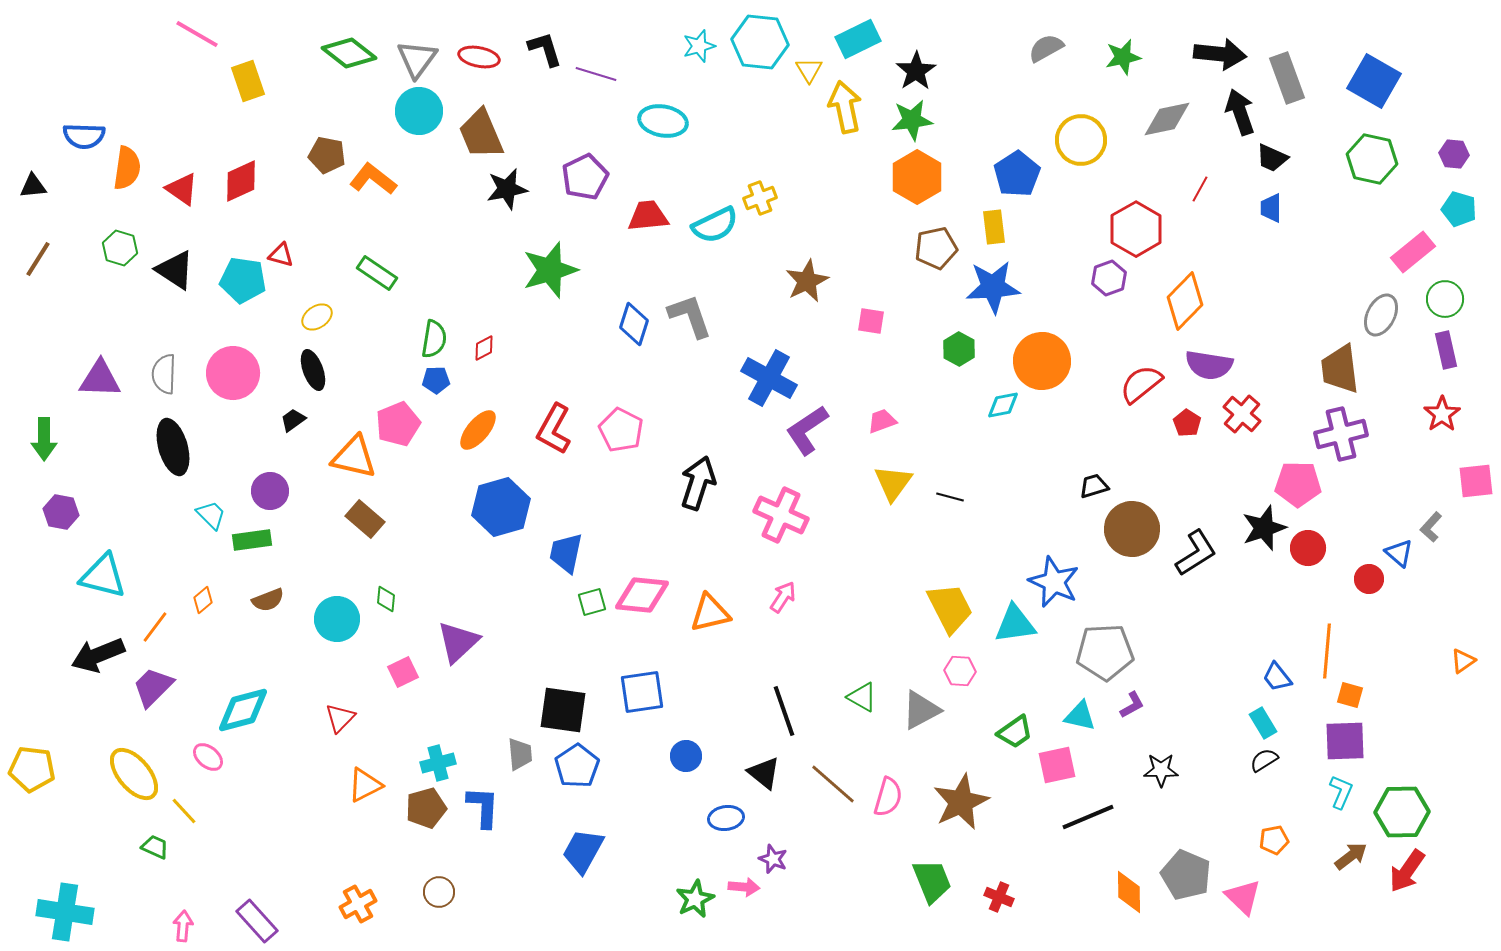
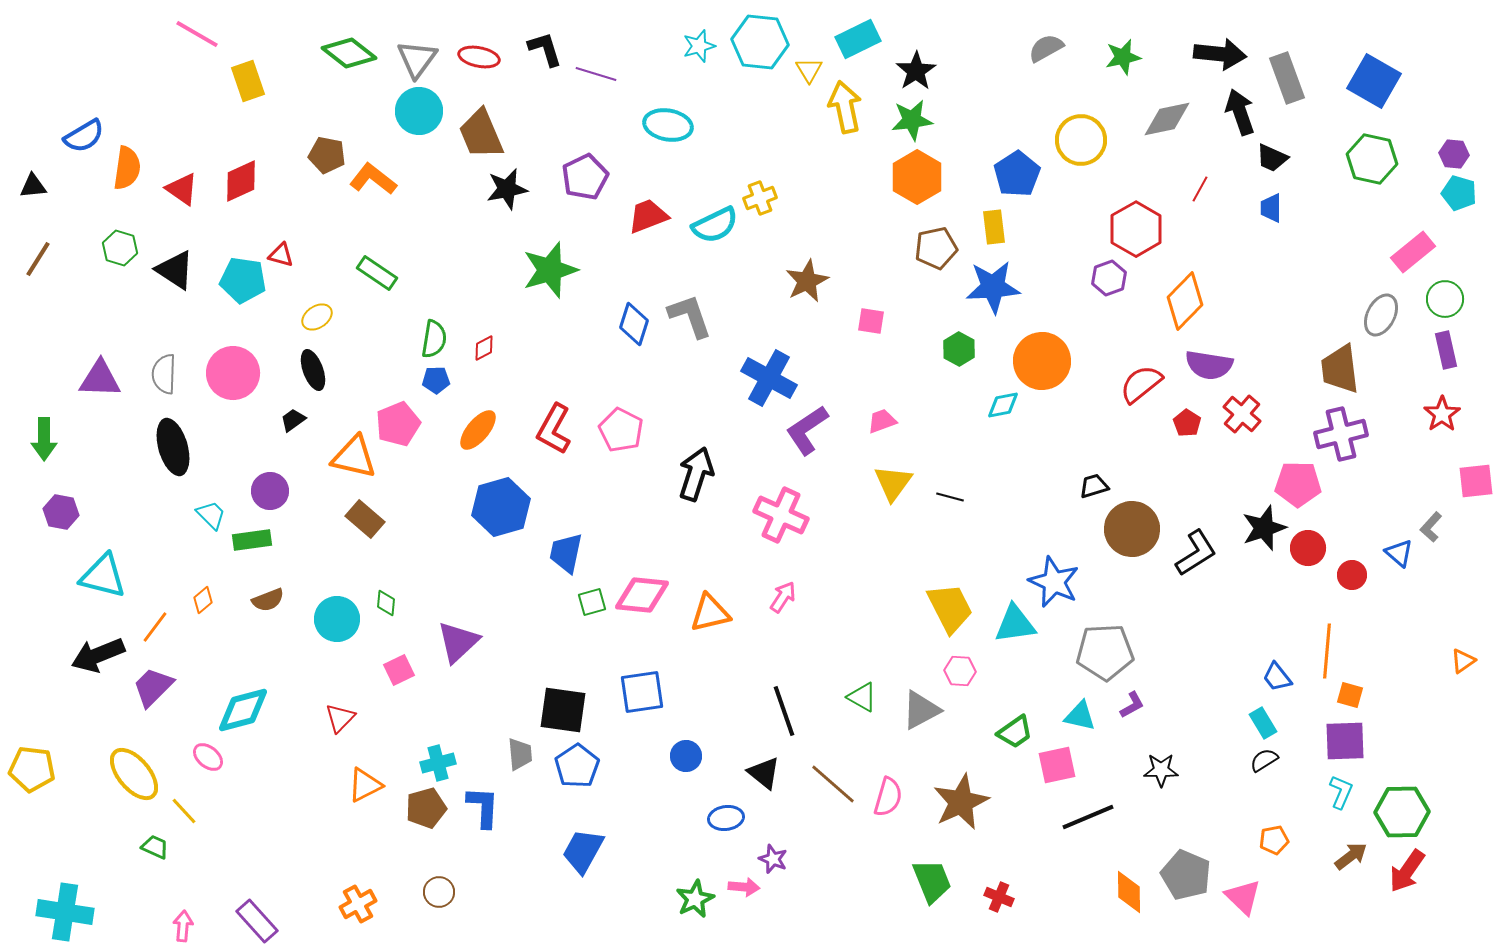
cyan ellipse at (663, 121): moved 5 px right, 4 px down
blue semicircle at (84, 136): rotated 33 degrees counterclockwise
cyan pentagon at (1459, 209): moved 16 px up
red trapezoid at (648, 216): rotated 15 degrees counterclockwise
black arrow at (698, 483): moved 2 px left, 9 px up
red circle at (1369, 579): moved 17 px left, 4 px up
green diamond at (386, 599): moved 4 px down
pink square at (403, 672): moved 4 px left, 2 px up
